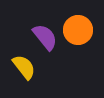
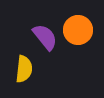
yellow semicircle: moved 2 px down; rotated 44 degrees clockwise
